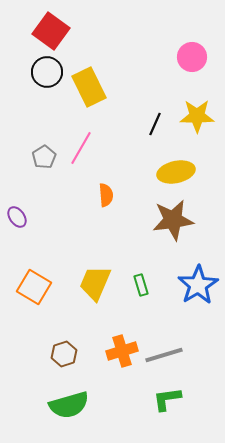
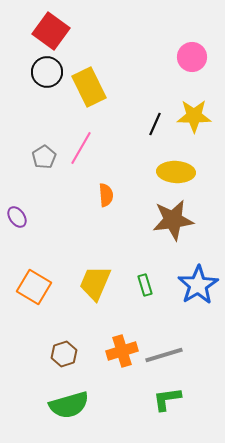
yellow star: moved 3 px left
yellow ellipse: rotated 15 degrees clockwise
green rectangle: moved 4 px right
